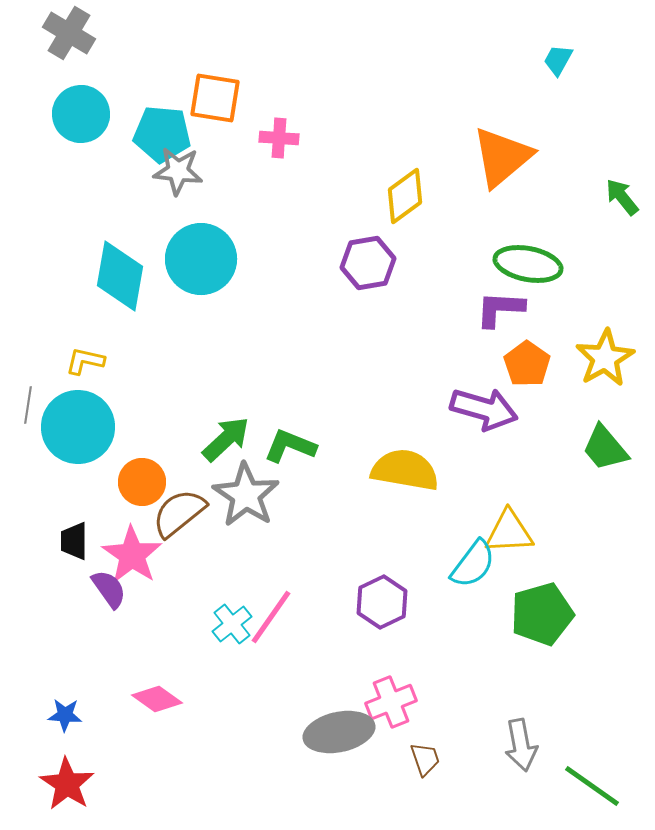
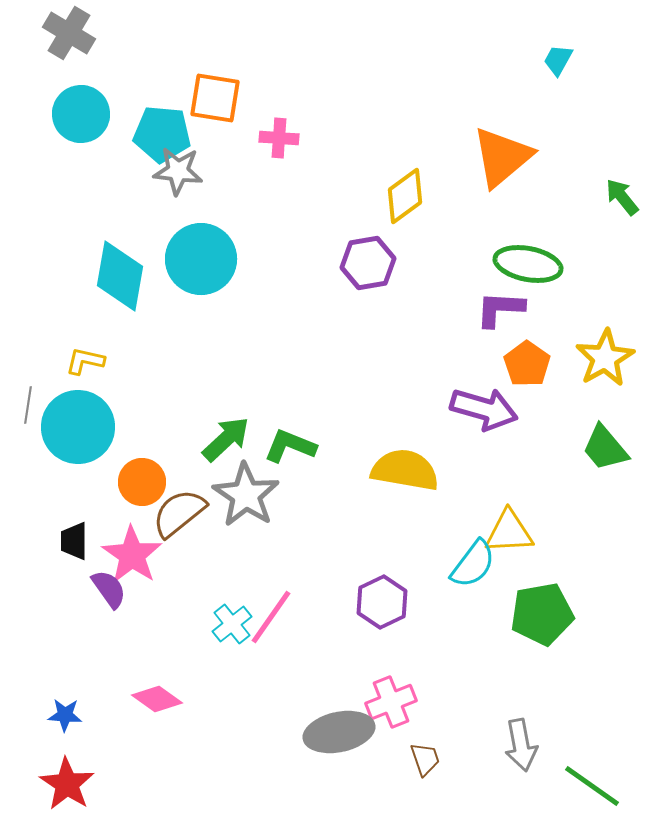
green pentagon at (542, 614): rotated 6 degrees clockwise
